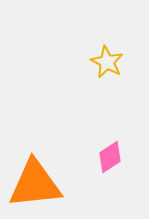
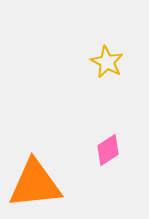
pink diamond: moved 2 px left, 7 px up
